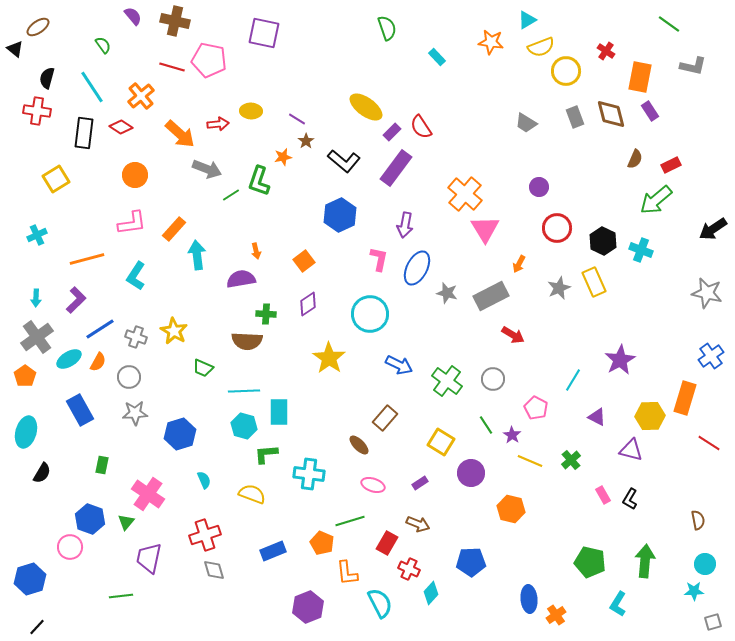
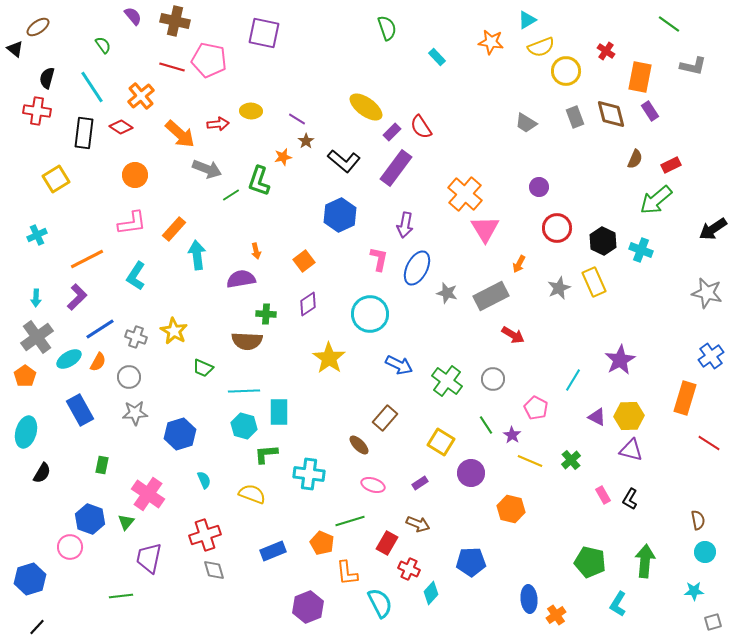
orange line at (87, 259): rotated 12 degrees counterclockwise
purple L-shape at (76, 300): moved 1 px right, 3 px up
yellow hexagon at (650, 416): moved 21 px left
cyan circle at (705, 564): moved 12 px up
